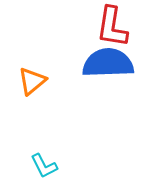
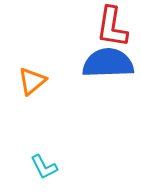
cyan L-shape: moved 1 px down
